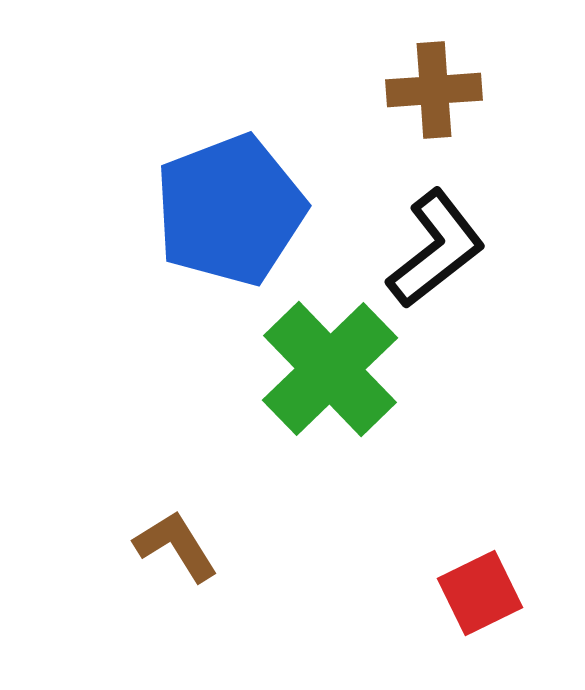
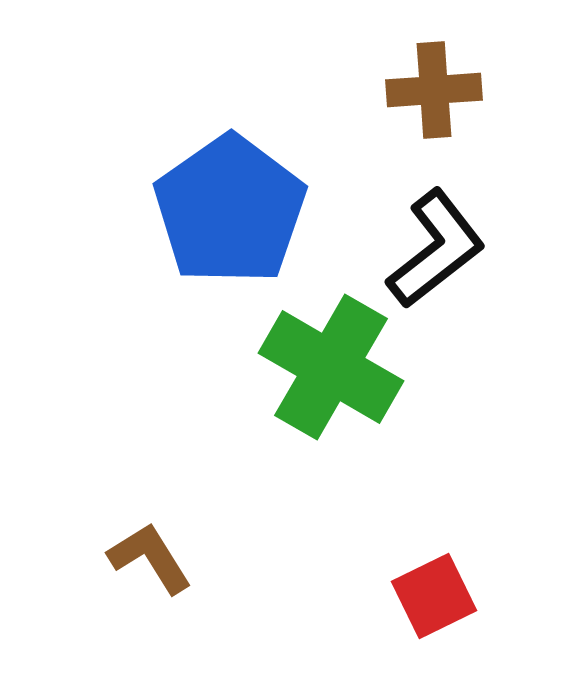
blue pentagon: rotated 14 degrees counterclockwise
green cross: moved 1 px right, 2 px up; rotated 16 degrees counterclockwise
brown L-shape: moved 26 px left, 12 px down
red square: moved 46 px left, 3 px down
